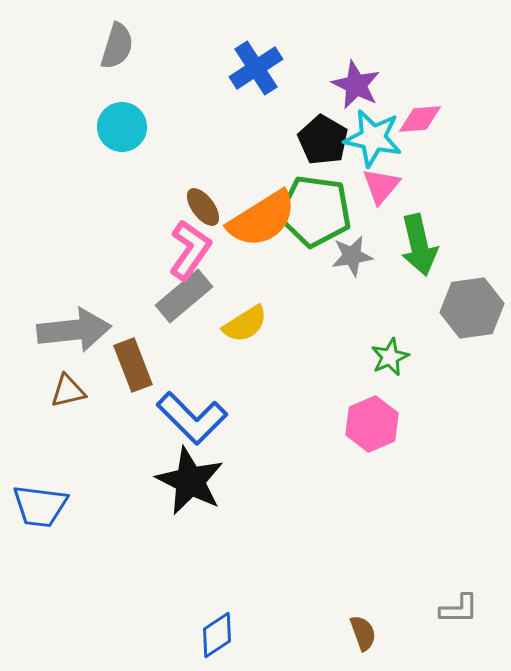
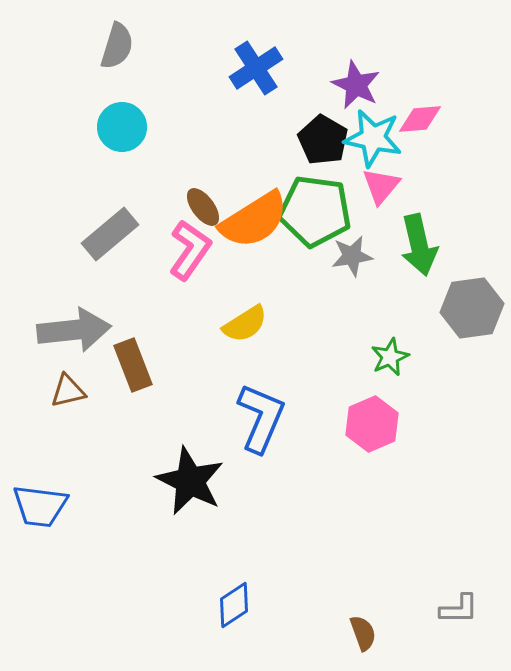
orange semicircle: moved 8 px left, 1 px down
gray rectangle: moved 74 px left, 62 px up
blue L-shape: moved 69 px right; rotated 112 degrees counterclockwise
blue diamond: moved 17 px right, 30 px up
